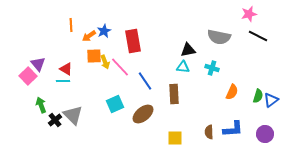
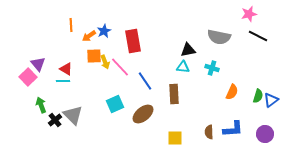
pink square: moved 1 px down
